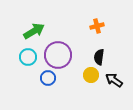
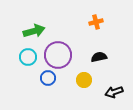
orange cross: moved 1 px left, 4 px up
green arrow: rotated 15 degrees clockwise
black semicircle: rotated 70 degrees clockwise
yellow circle: moved 7 px left, 5 px down
black arrow: moved 12 px down; rotated 54 degrees counterclockwise
